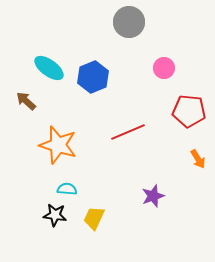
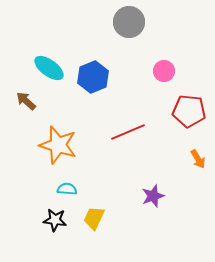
pink circle: moved 3 px down
black star: moved 5 px down
